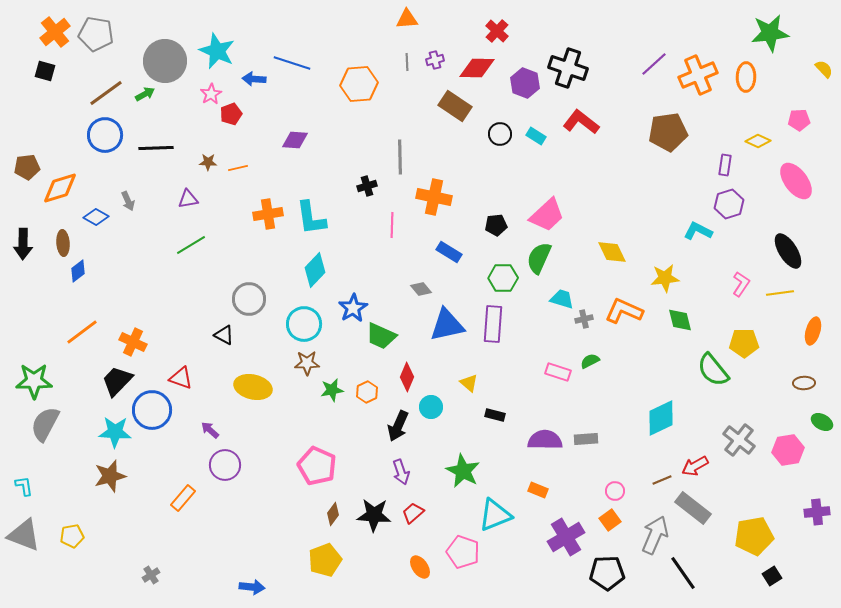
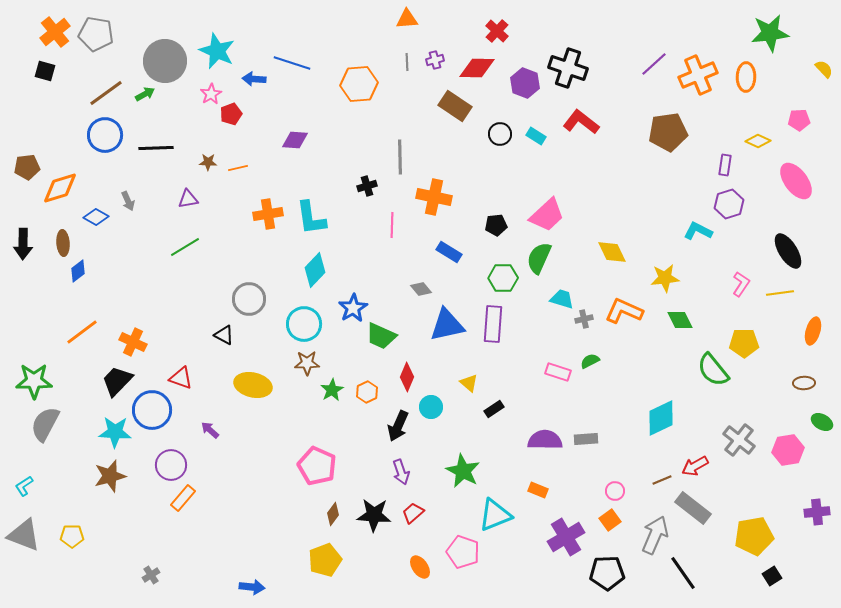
green line at (191, 245): moved 6 px left, 2 px down
green diamond at (680, 320): rotated 12 degrees counterclockwise
yellow ellipse at (253, 387): moved 2 px up
green star at (332, 390): rotated 20 degrees counterclockwise
black rectangle at (495, 415): moved 1 px left, 6 px up; rotated 48 degrees counterclockwise
purple circle at (225, 465): moved 54 px left
cyan L-shape at (24, 486): rotated 115 degrees counterclockwise
yellow pentagon at (72, 536): rotated 10 degrees clockwise
